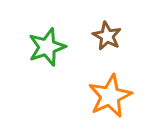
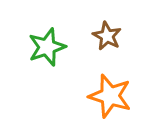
orange star: rotated 30 degrees counterclockwise
